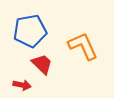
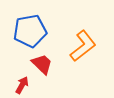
orange L-shape: rotated 76 degrees clockwise
red arrow: rotated 72 degrees counterclockwise
